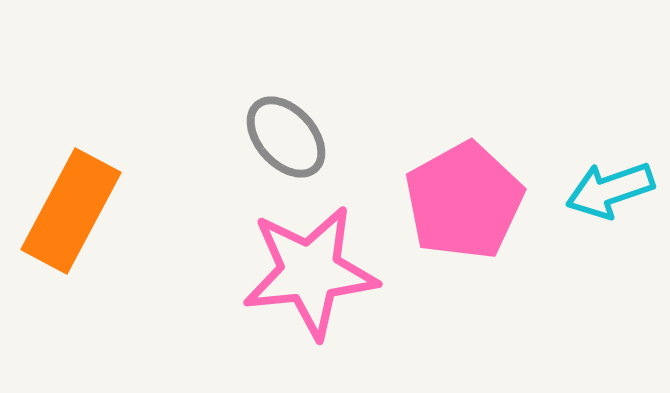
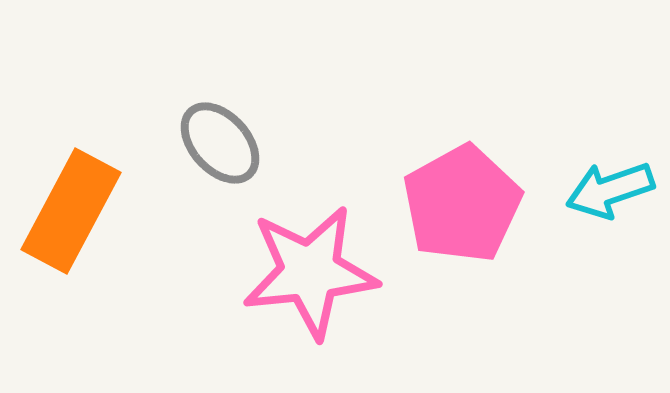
gray ellipse: moved 66 px left, 6 px down
pink pentagon: moved 2 px left, 3 px down
